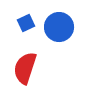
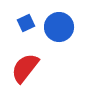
red semicircle: rotated 20 degrees clockwise
